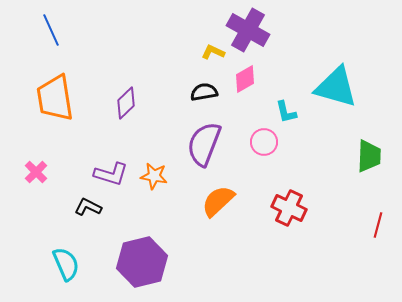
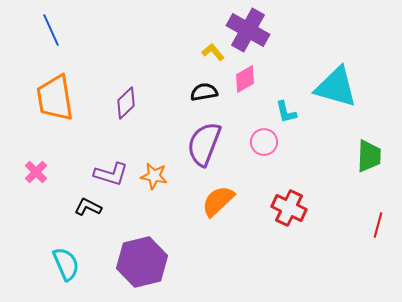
yellow L-shape: rotated 25 degrees clockwise
